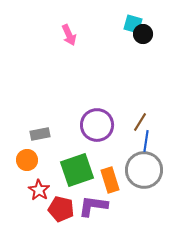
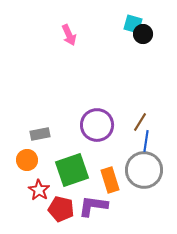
green square: moved 5 px left
